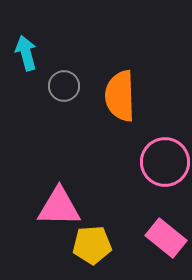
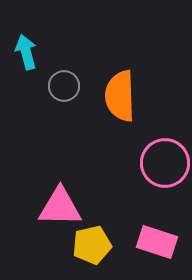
cyan arrow: moved 1 px up
pink circle: moved 1 px down
pink triangle: moved 1 px right
pink rectangle: moved 9 px left, 4 px down; rotated 21 degrees counterclockwise
yellow pentagon: rotated 9 degrees counterclockwise
